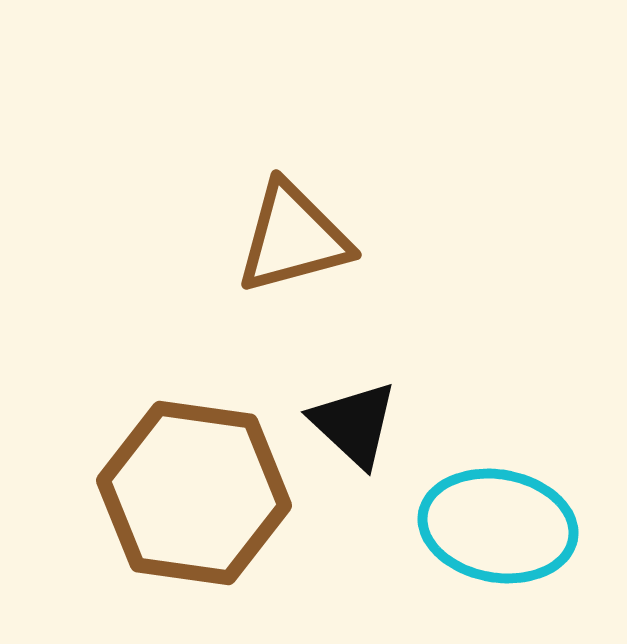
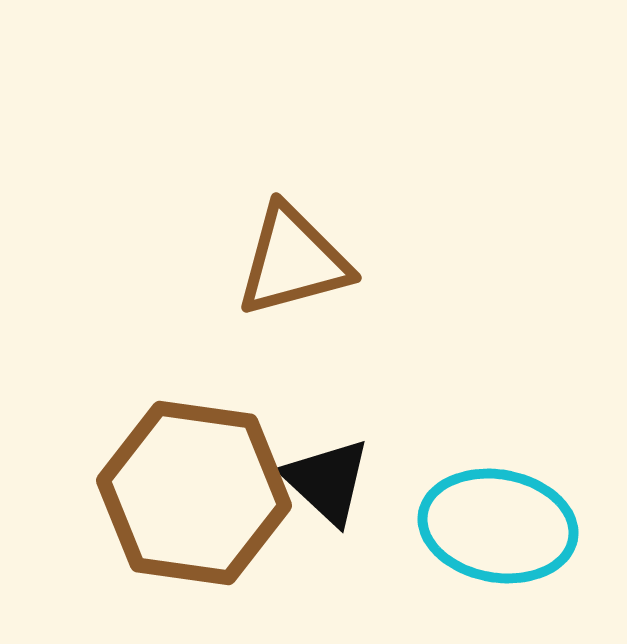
brown triangle: moved 23 px down
black triangle: moved 27 px left, 57 px down
